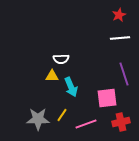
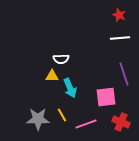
red star: rotated 24 degrees counterclockwise
cyan arrow: moved 1 px left, 1 px down
pink square: moved 1 px left, 1 px up
yellow line: rotated 64 degrees counterclockwise
red cross: rotated 36 degrees clockwise
